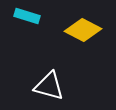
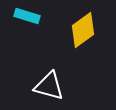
yellow diamond: rotated 63 degrees counterclockwise
